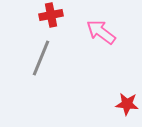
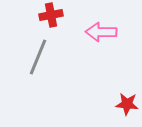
pink arrow: rotated 36 degrees counterclockwise
gray line: moved 3 px left, 1 px up
